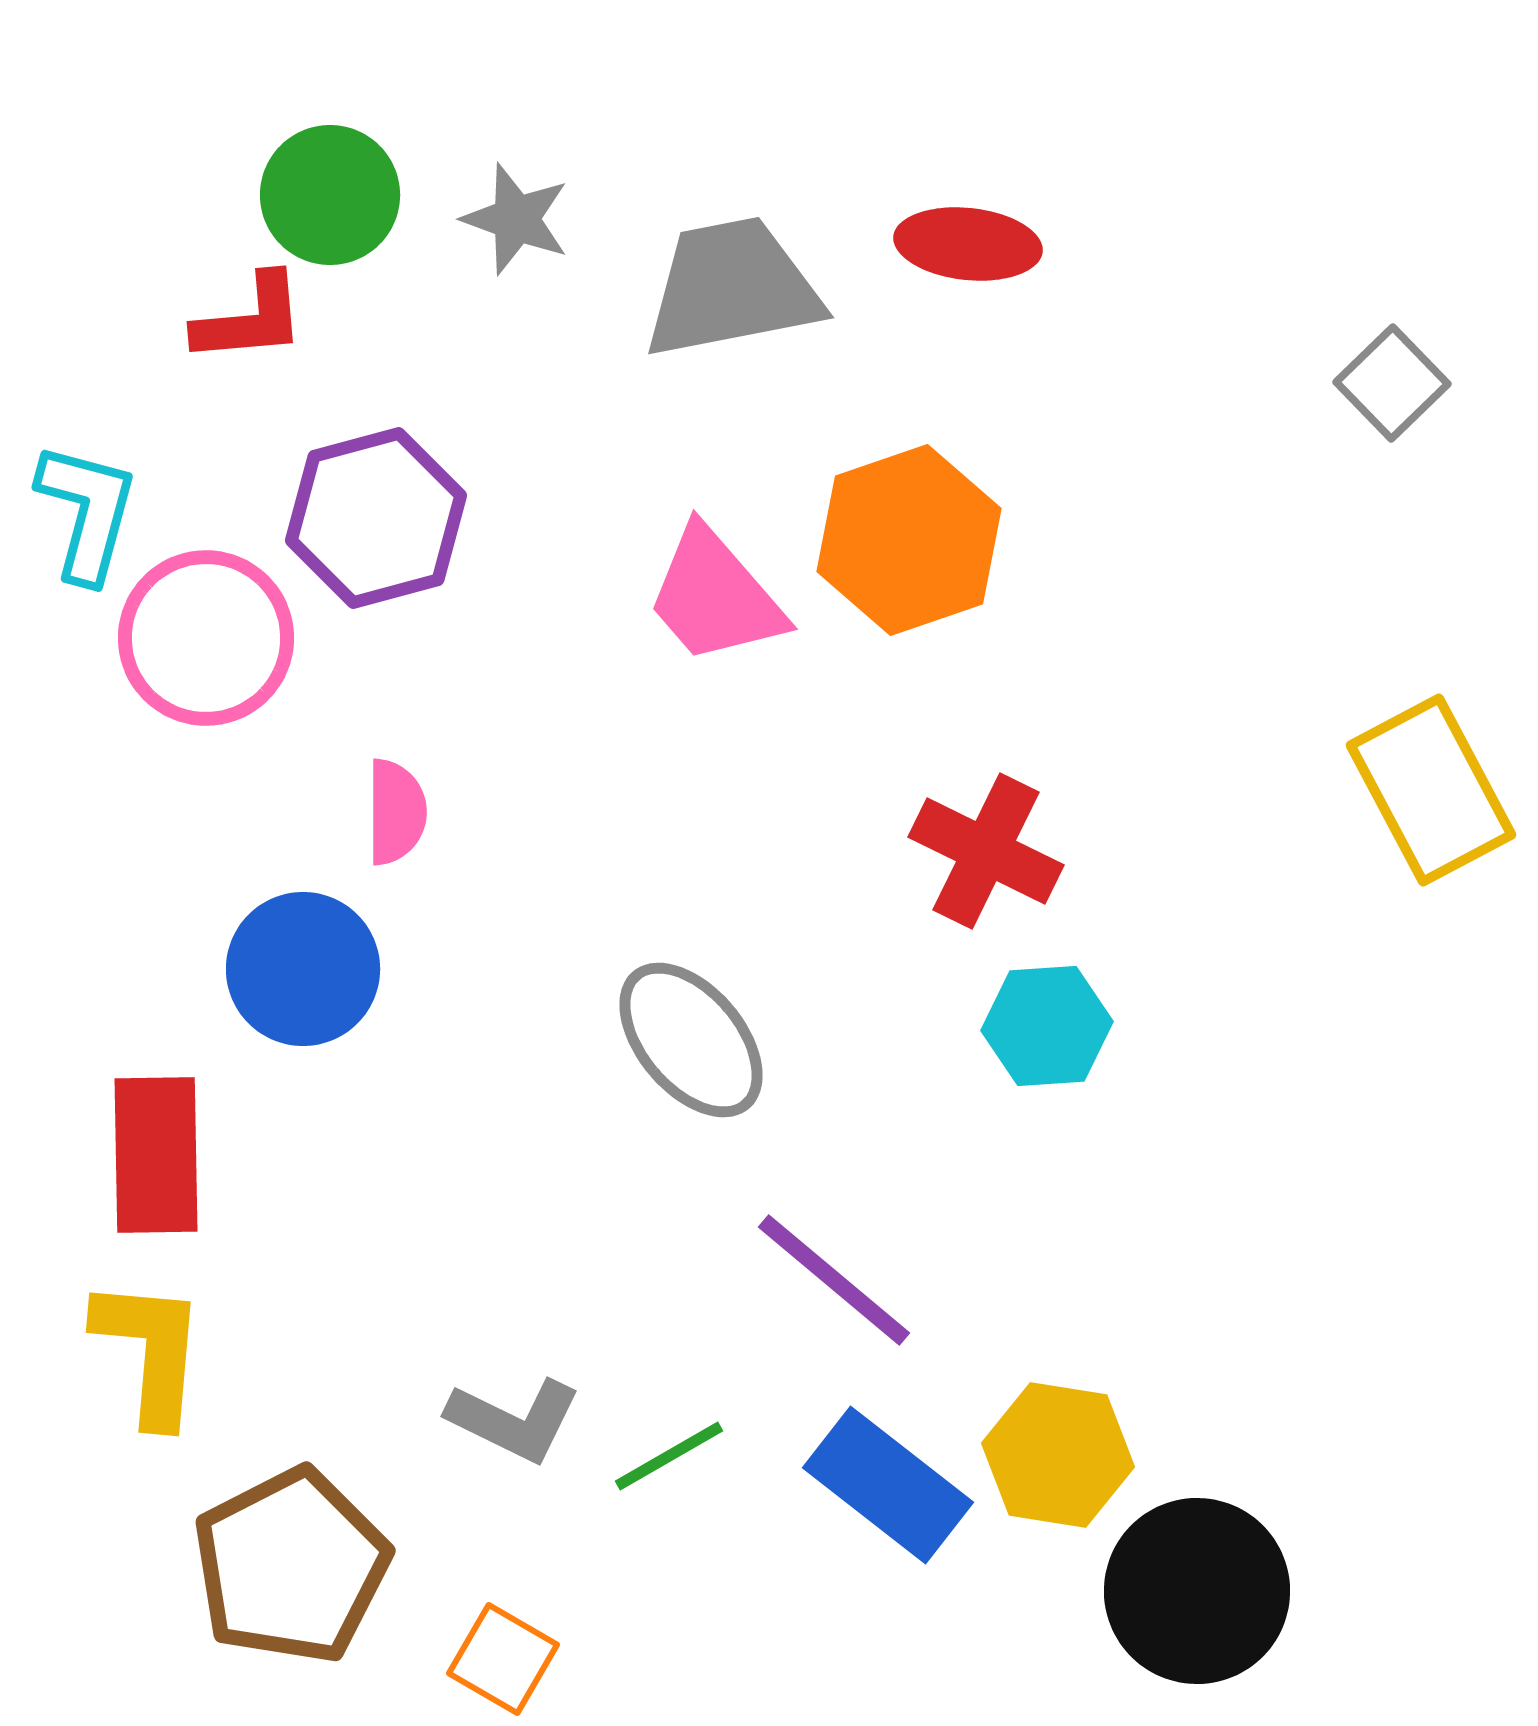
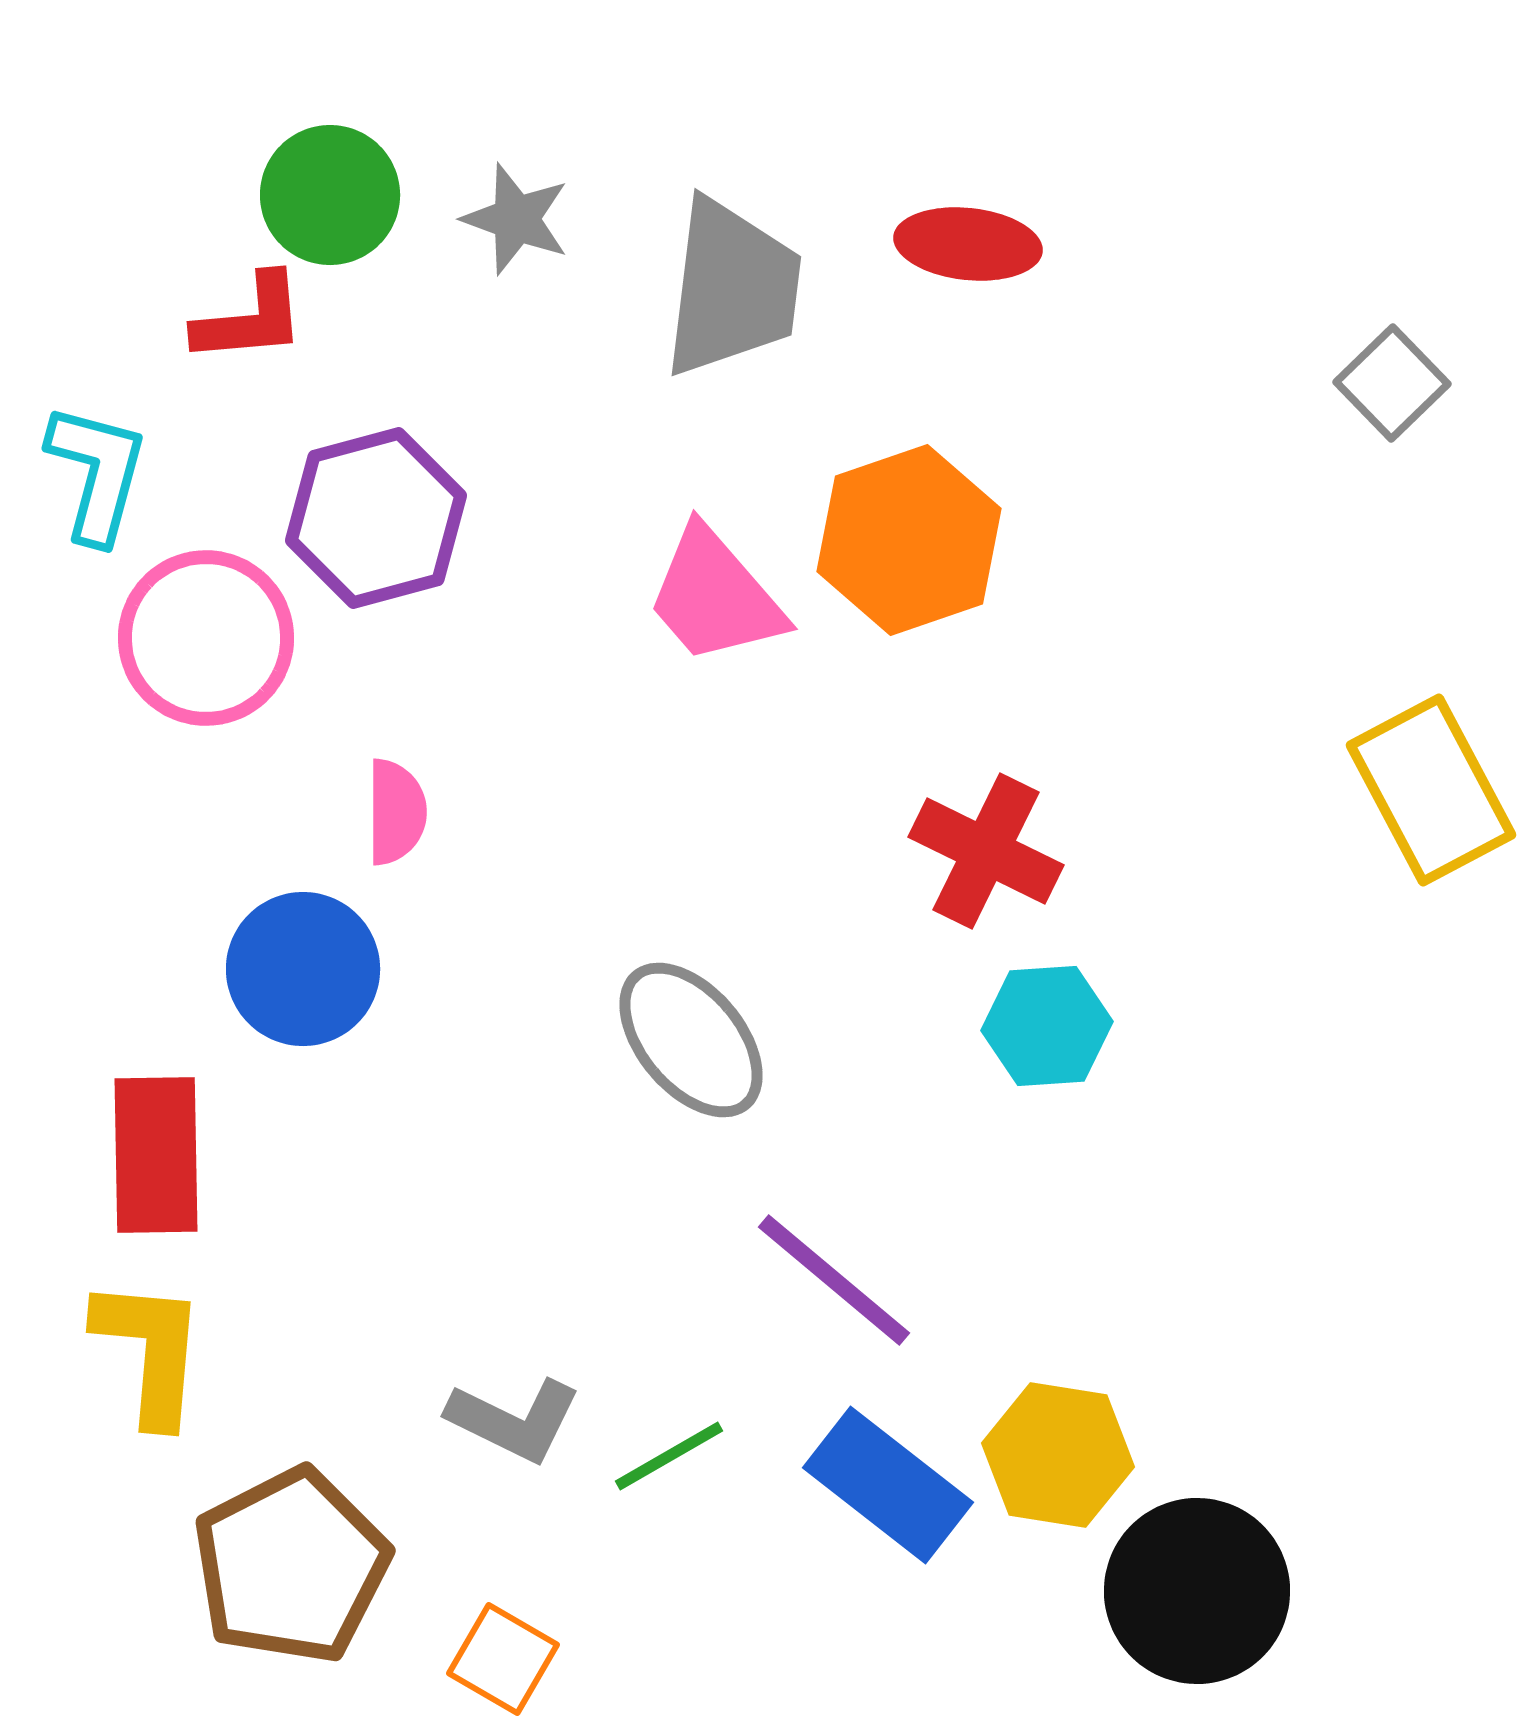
gray trapezoid: rotated 108 degrees clockwise
cyan L-shape: moved 10 px right, 39 px up
